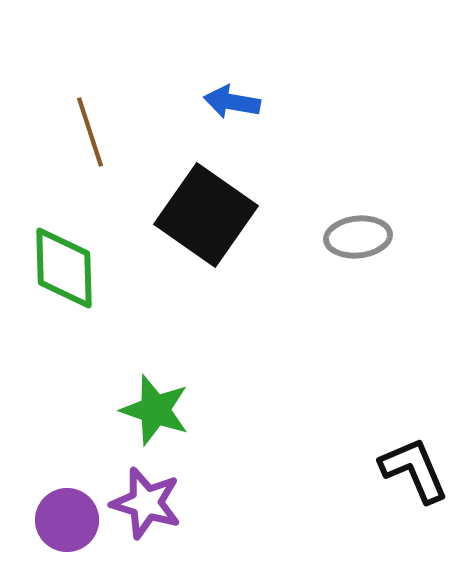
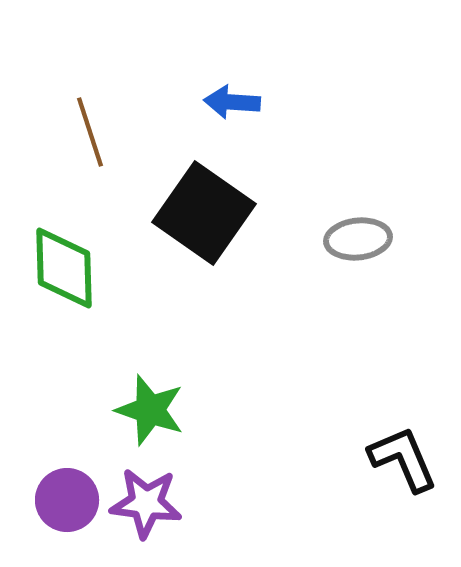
blue arrow: rotated 6 degrees counterclockwise
black square: moved 2 px left, 2 px up
gray ellipse: moved 2 px down
green star: moved 5 px left
black L-shape: moved 11 px left, 11 px up
purple star: rotated 10 degrees counterclockwise
purple circle: moved 20 px up
